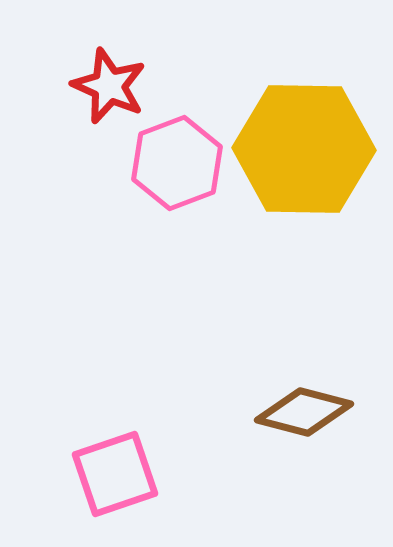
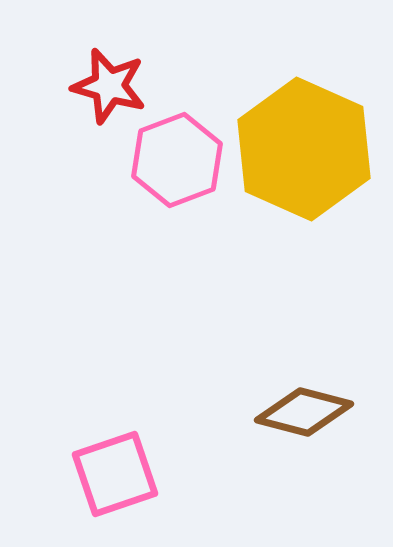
red star: rotated 8 degrees counterclockwise
yellow hexagon: rotated 23 degrees clockwise
pink hexagon: moved 3 px up
